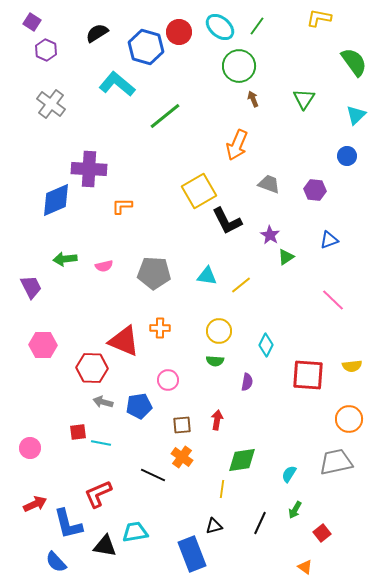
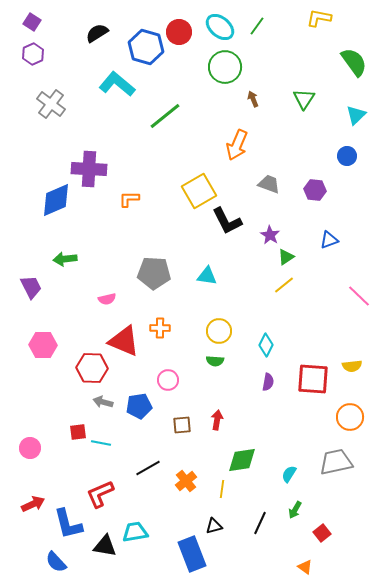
purple hexagon at (46, 50): moved 13 px left, 4 px down; rotated 10 degrees clockwise
green circle at (239, 66): moved 14 px left, 1 px down
orange L-shape at (122, 206): moved 7 px right, 7 px up
pink semicircle at (104, 266): moved 3 px right, 33 px down
yellow line at (241, 285): moved 43 px right
pink line at (333, 300): moved 26 px right, 4 px up
red square at (308, 375): moved 5 px right, 4 px down
purple semicircle at (247, 382): moved 21 px right
orange circle at (349, 419): moved 1 px right, 2 px up
orange cross at (182, 457): moved 4 px right, 24 px down; rotated 15 degrees clockwise
black line at (153, 475): moved 5 px left, 7 px up; rotated 55 degrees counterclockwise
red L-shape at (98, 494): moved 2 px right
red arrow at (35, 504): moved 2 px left
